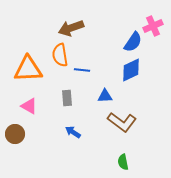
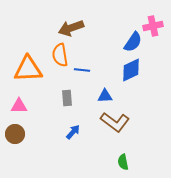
pink cross: rotated 12 degrees clockwise
pink triangle: moved 10 px left; rotated 30 degrees counterclockwise
brown L-shape: moved 7 px left
blue arrow: rotated 98 degrees clockwise
